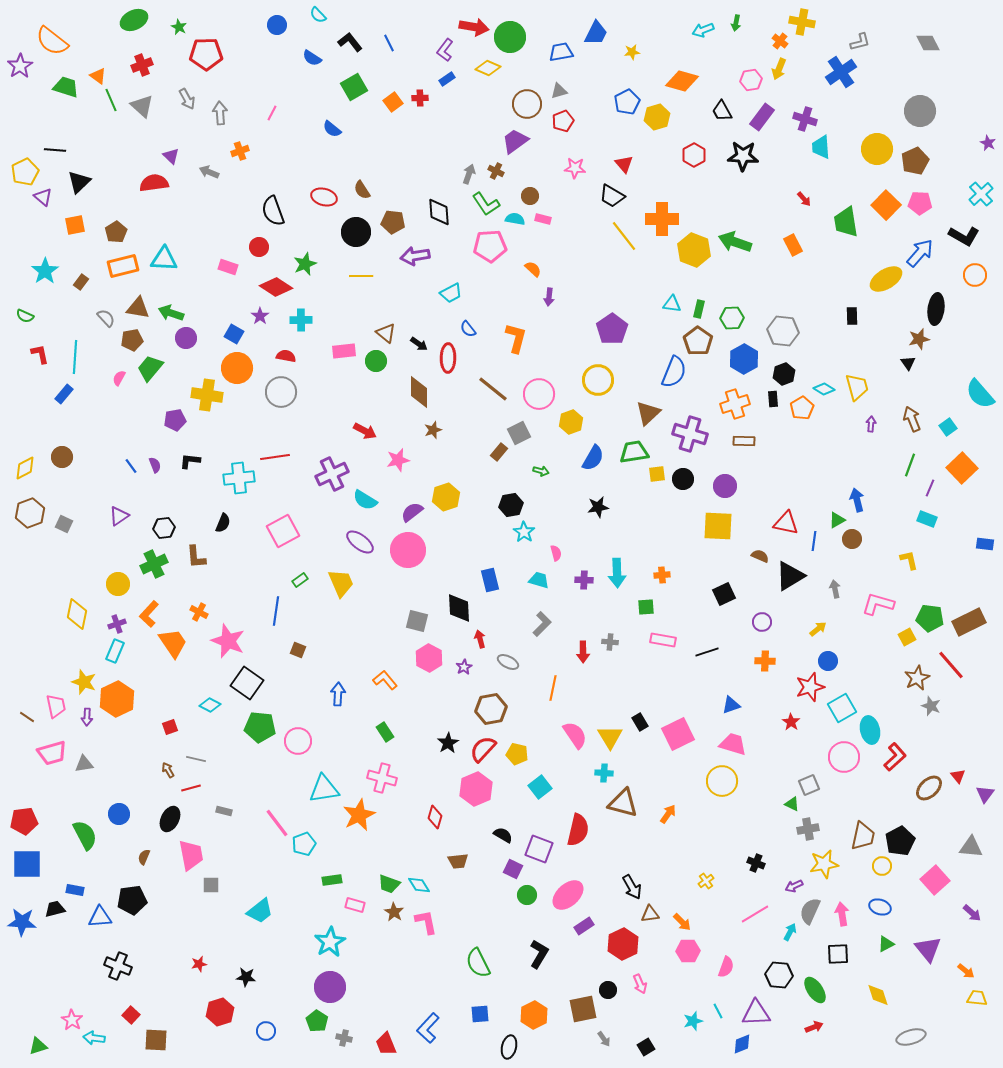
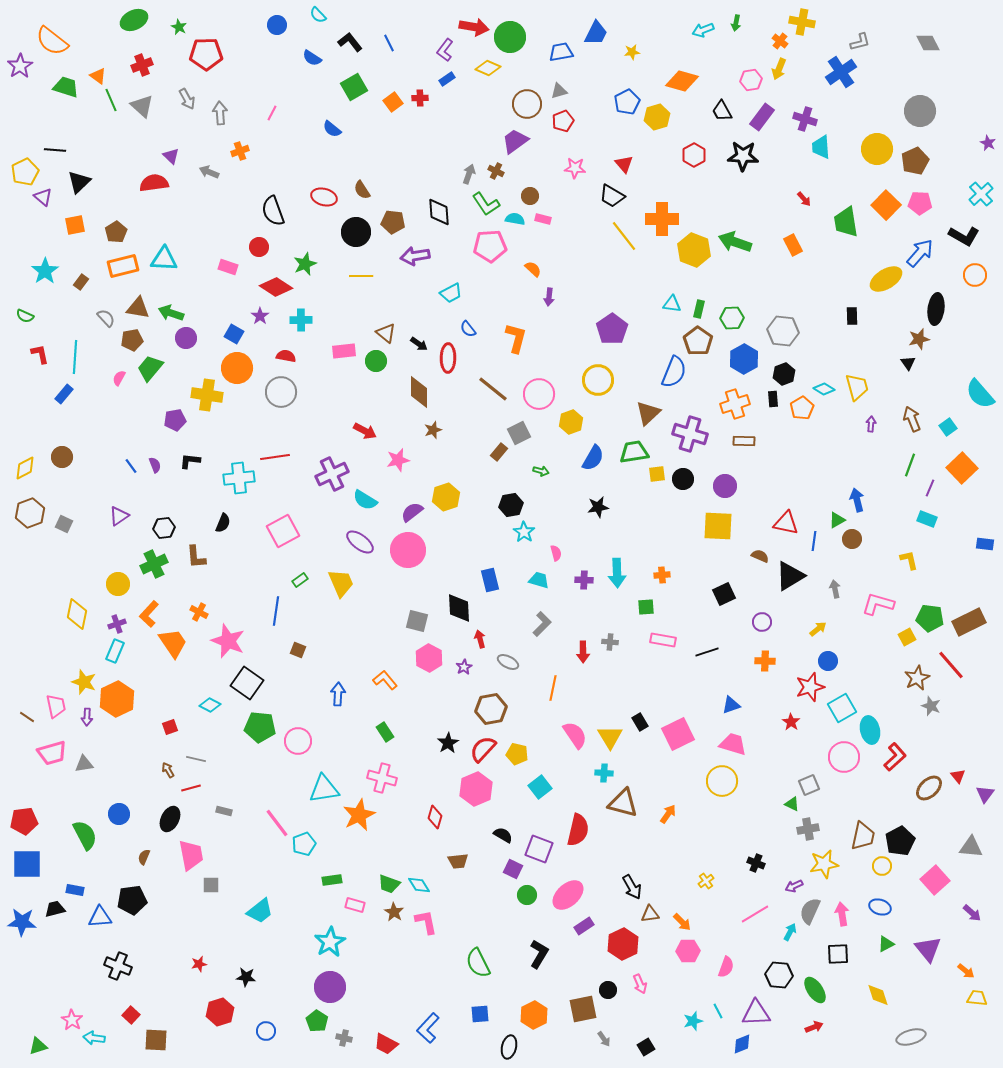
red trapezoid at (386, 1044): rotated 40 degrees counterclockwise
